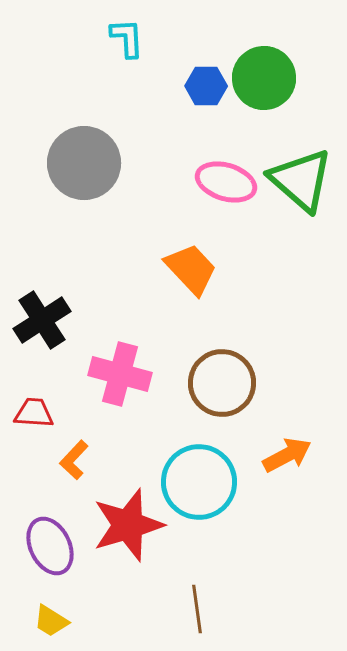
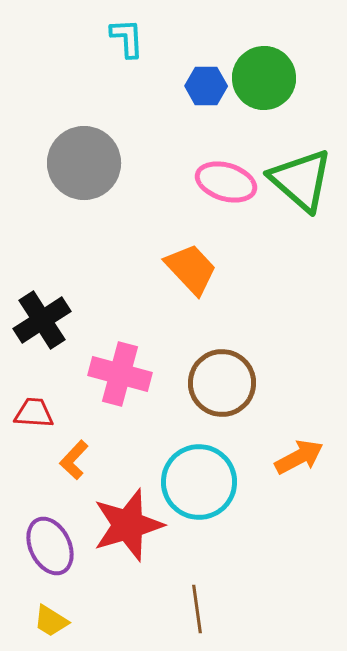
orange arrow: moved 12 px right, 2 px down
